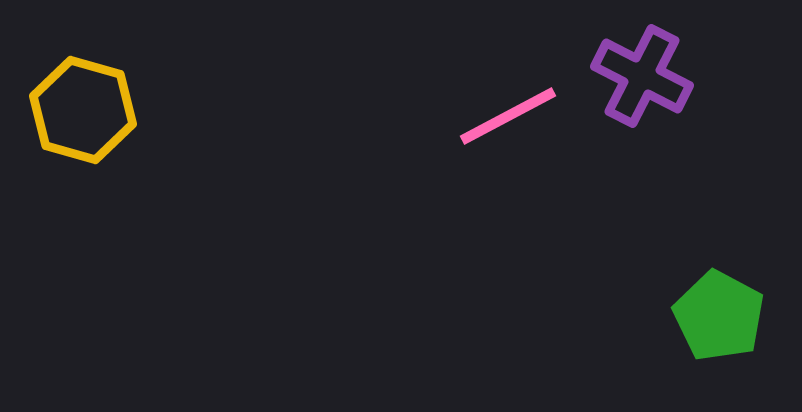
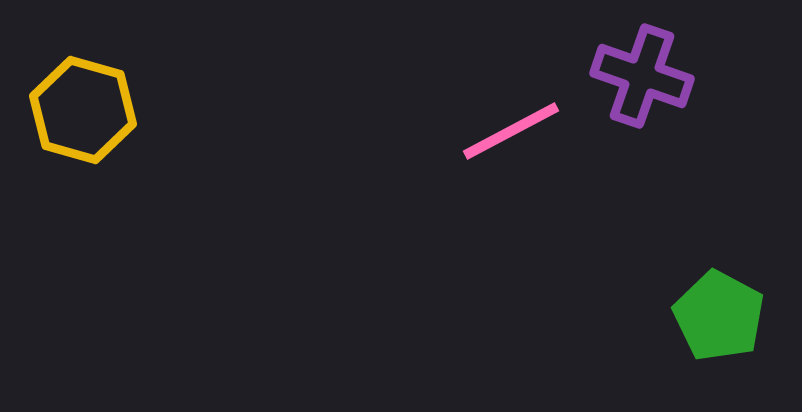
purple cross: rotated 8 degrees counterclockwise
pink line: moved 3 px right, 15 px down
